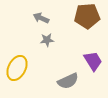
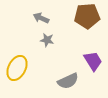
gray star: rotated 16 degrees clockwise
